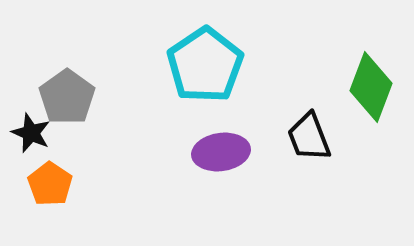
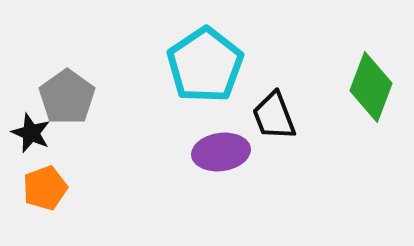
black trapezoid: moved 35 px left, 21 px up
orange pentagon: moved 5 px left, 4 px down; rotated 18 degrees clockwise
